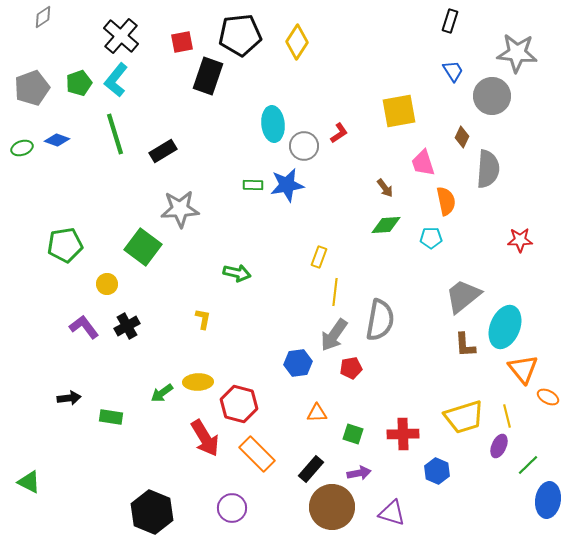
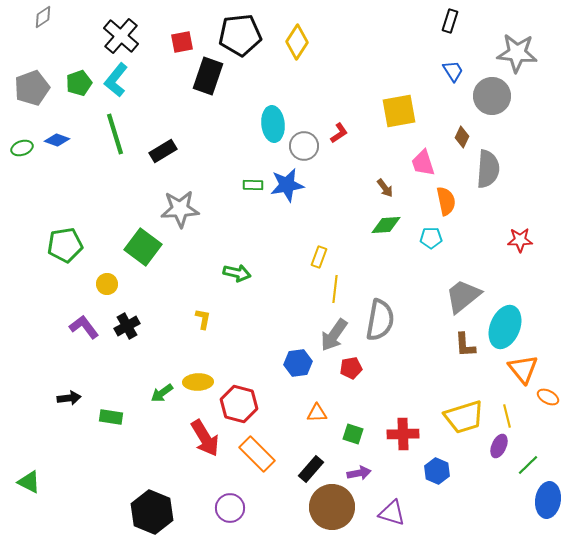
yellow line at (335, 292): moved 3 px up
purple circle at (232, 508): moved 2 px left
